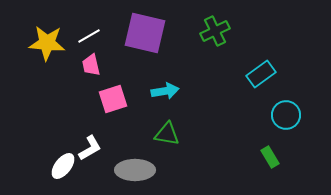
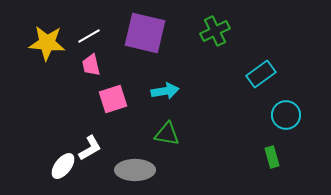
green rectangle: moved 2 px right; rotated 15 degrees clockwise
